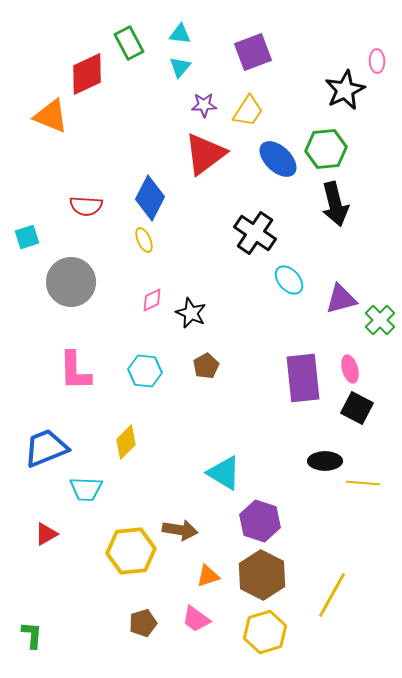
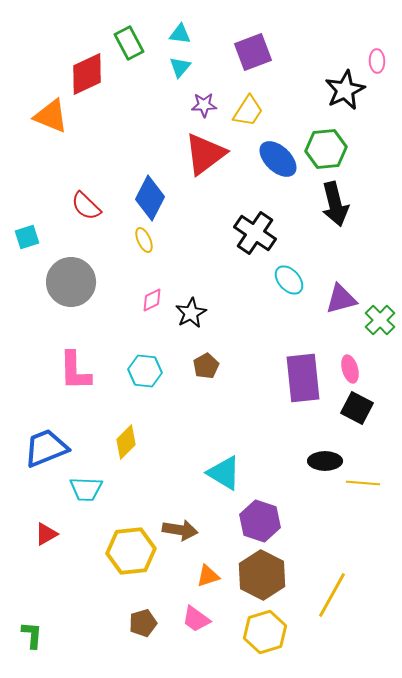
red semicircle at (86, 206): rotated 40 degrees clockwise
black star at (191, 313): rotated 20 degrees clockwise
